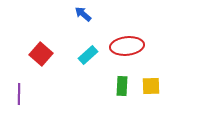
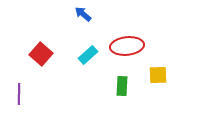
yellow square: moved 7 px right, 11 px up
